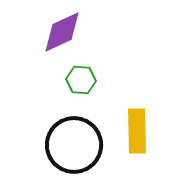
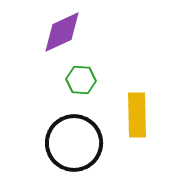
yellow rectangle: moved 16 px up
black circle: moved 2 px up
